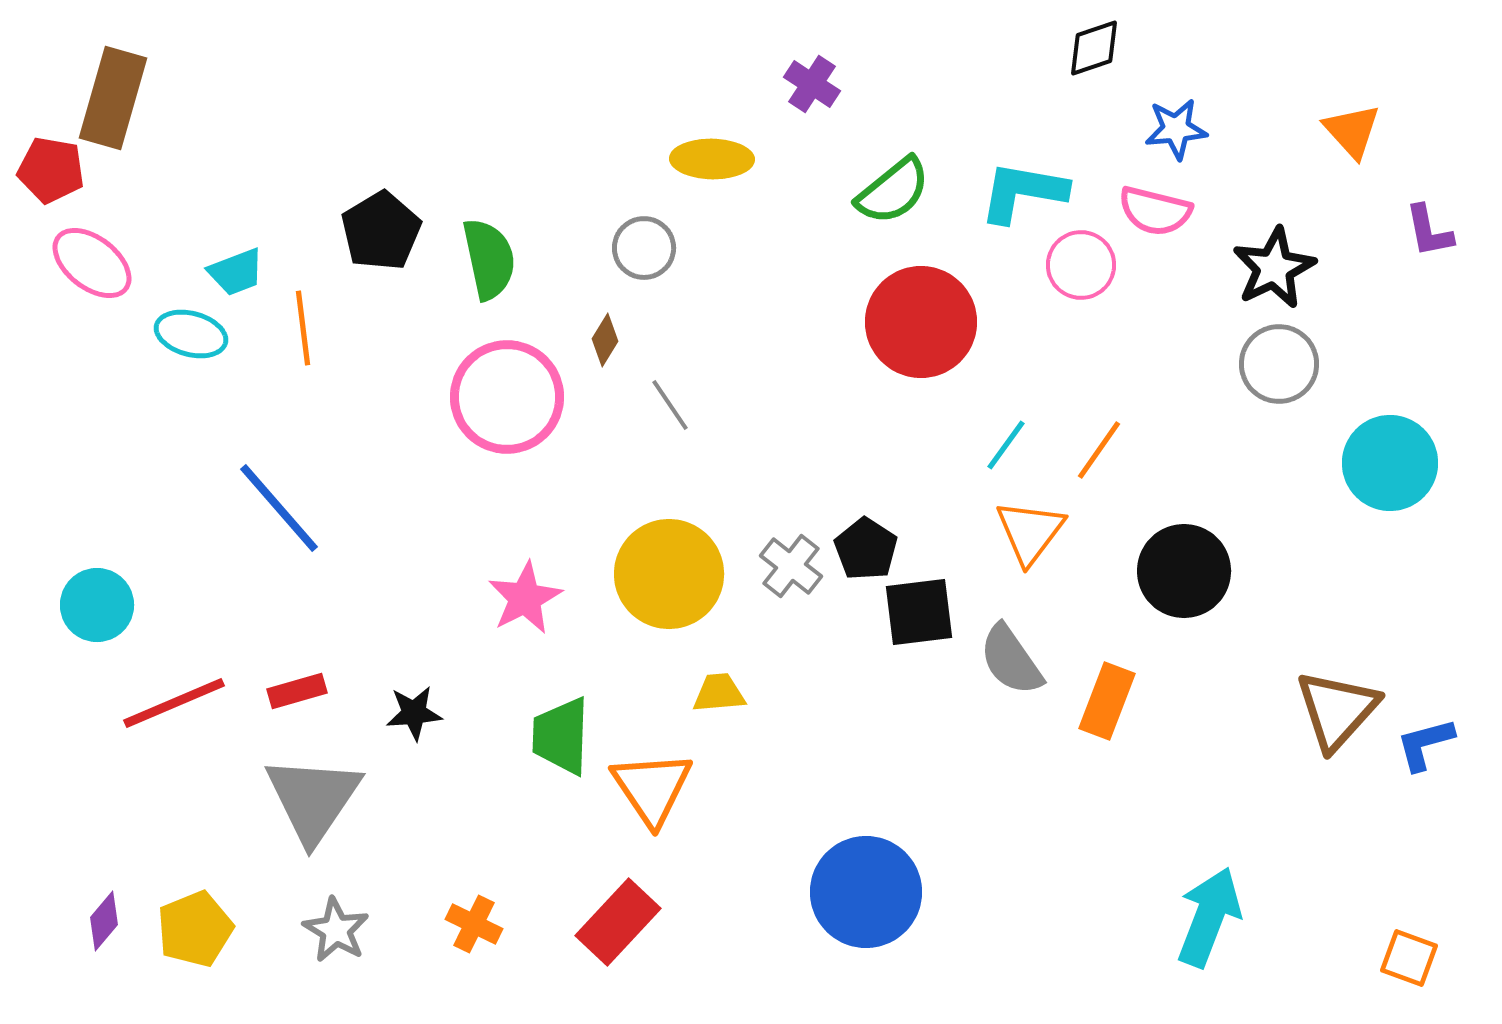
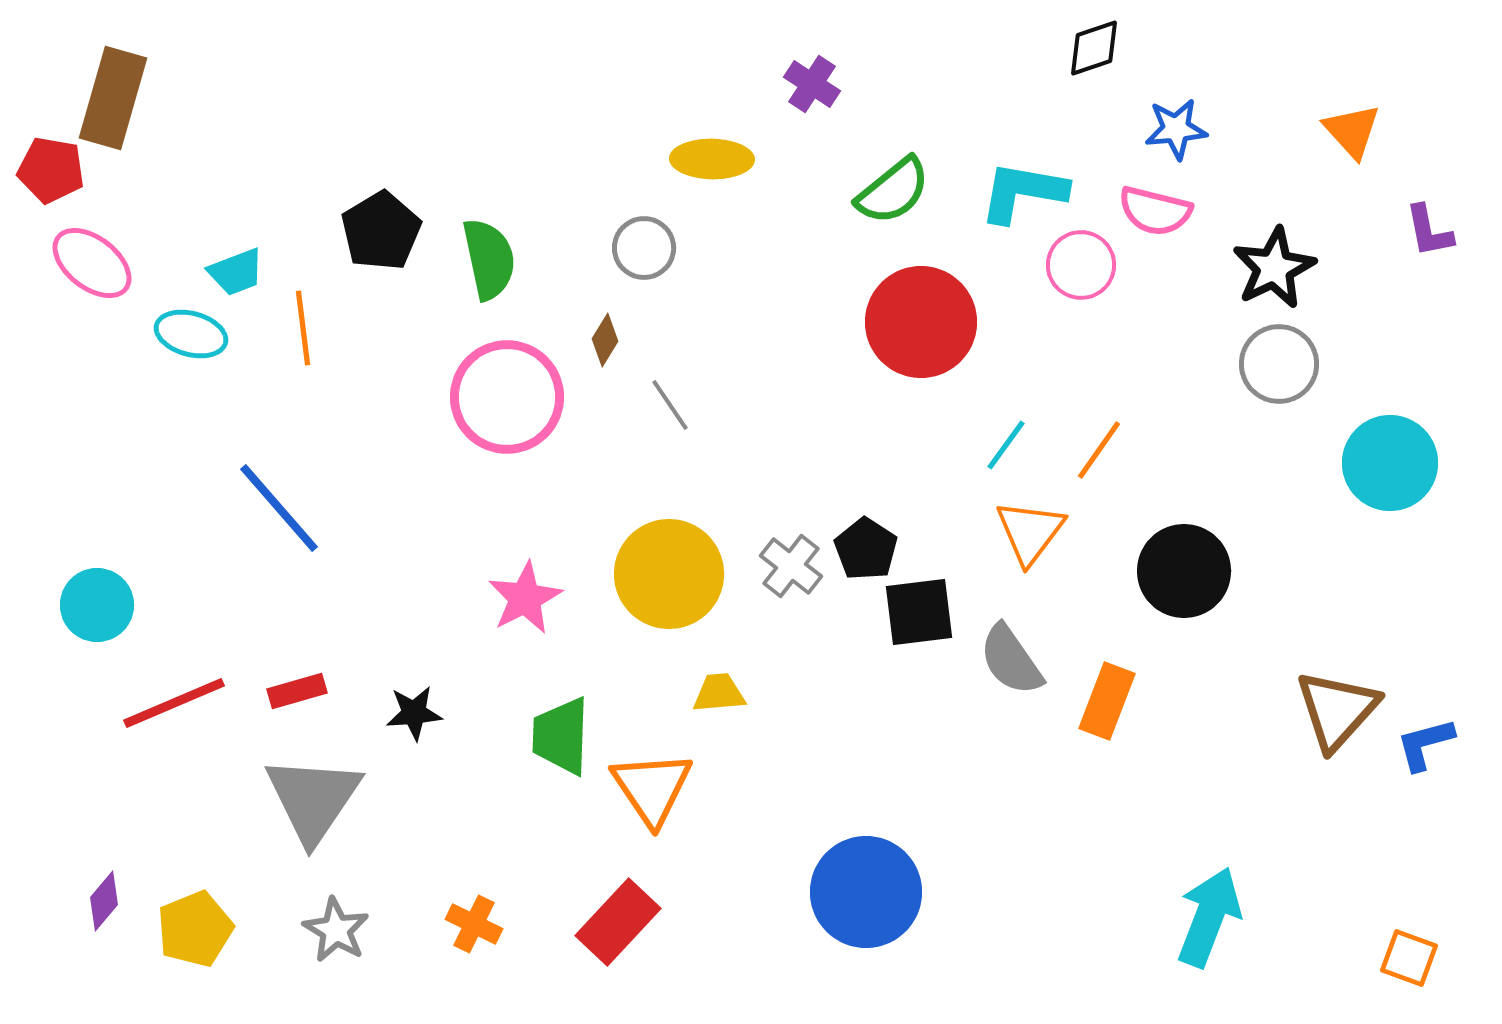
purple diamond at (104, 921): moved 20 px up
